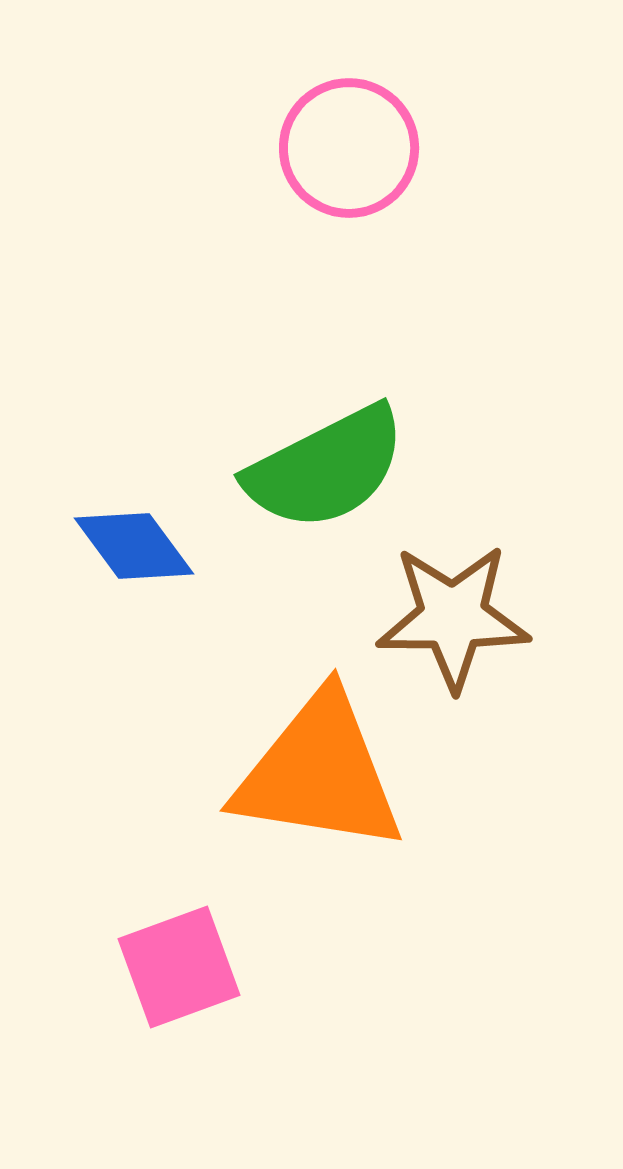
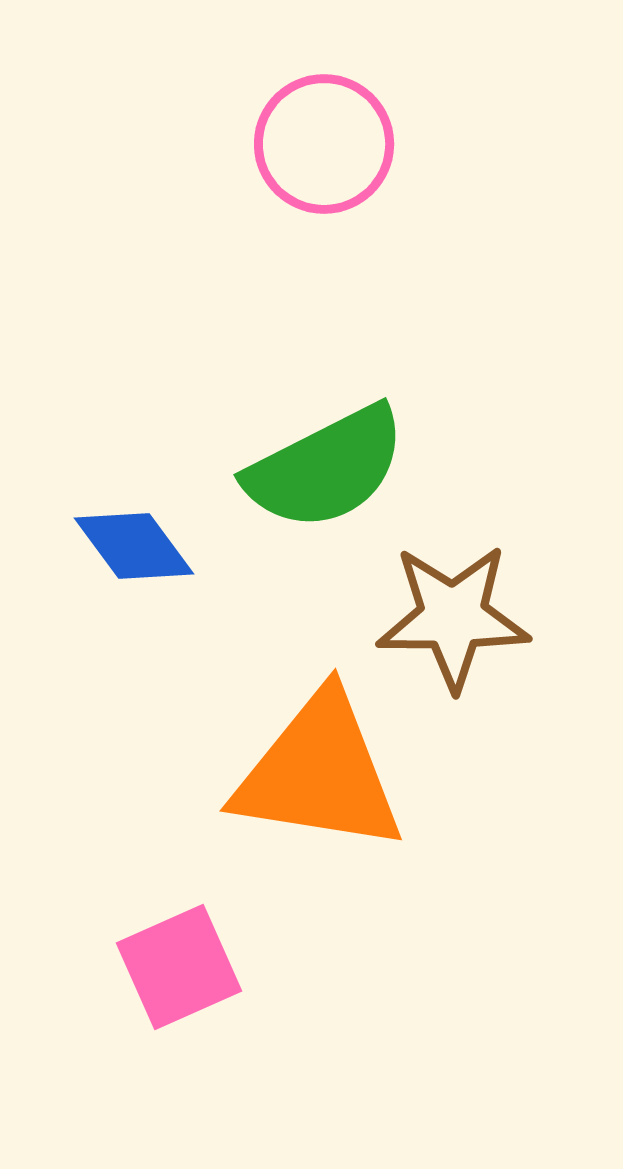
pink circle: moved 25 px left, 4 px up
pink square: rotated 4 degrees counterclockwise
